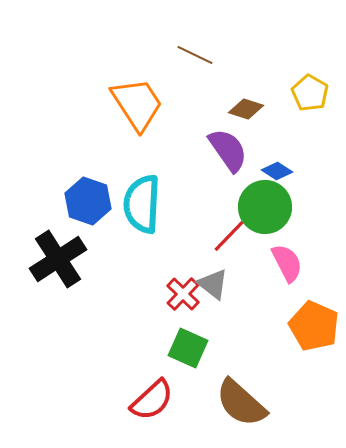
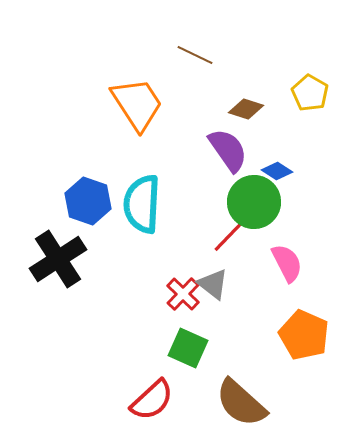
green circle: moved 11 px left, 5 px up
orange pentagon: moved 10 px left, 9 px down
